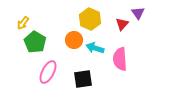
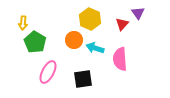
yellow arrow: rotated 32 degrees counterclockwise
